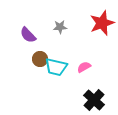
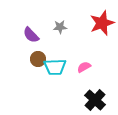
purple semicircle: moved 3 px right
brown circle: moved 2 px left
cyan trapezoid: moved 1 px left; rotated 15 degrees counterclockwise
black cross: moved 1 px right
